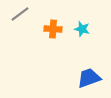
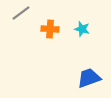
gray line: moved 1 px right, 1 px up
orange cross: moved 3 px left
